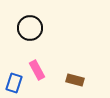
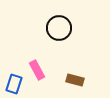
black circle: moved 29 px right
blue rectangle: moved 1 px down
